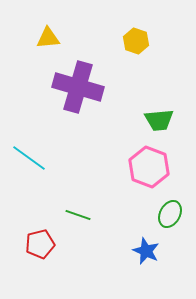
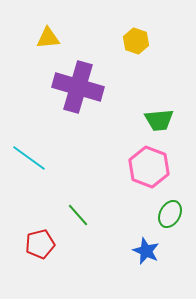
green line: rotated 30 degrees clockwise
